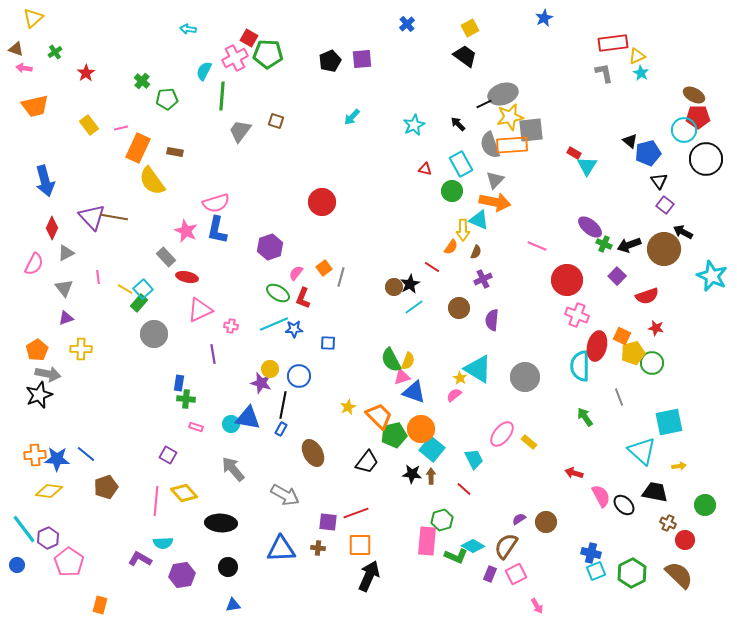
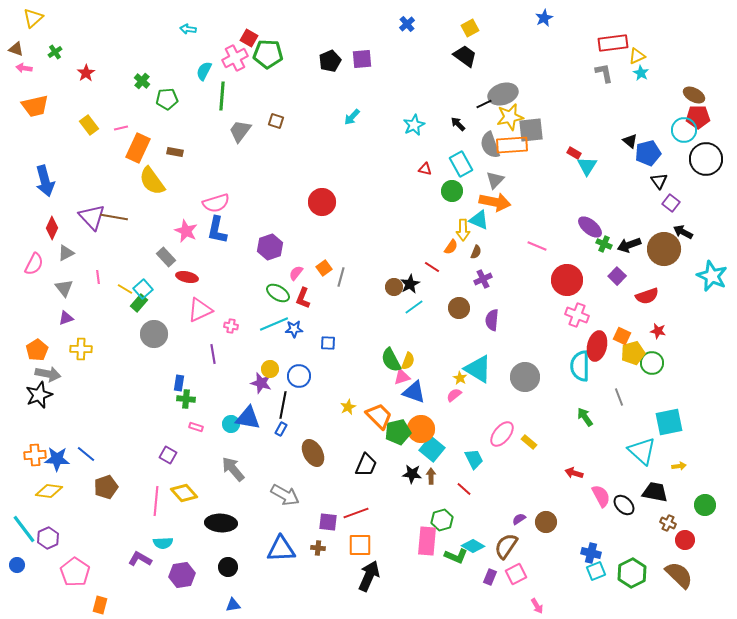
purple square at (665, 205): moved 6 px right, 2 px up
red star at (656, 328): moved 2 px right, 3 px down
green pentagon at (394, 435): moved 4 px right, 3 px up
black trapezoid at (367, 462): moved 1 px left, 3 px down; rotated 15 degrees counterclockwise
pink pentagon at (69, 562): moved 6 px right, 10 px down
purple rectangle at (490, 574): moved 3 px down
